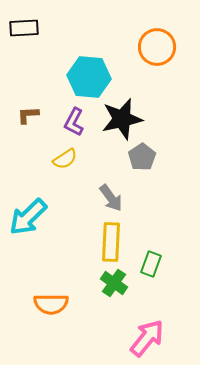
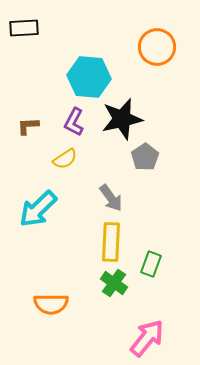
brown L-shape: moved 11 px down
gray pentagon: moved 3 px right
cyan arrow: moved 10 px right, 8 px up
